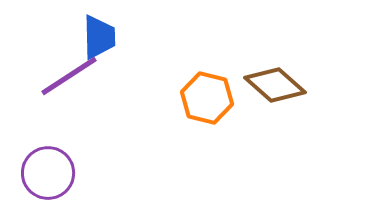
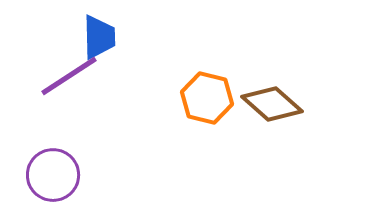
brown diamond: moved 3 px left, 19 px down
purple circle: moved 5 px right, 2 px down
